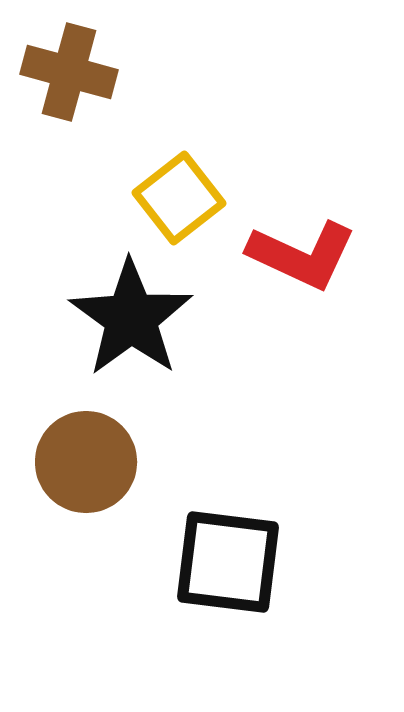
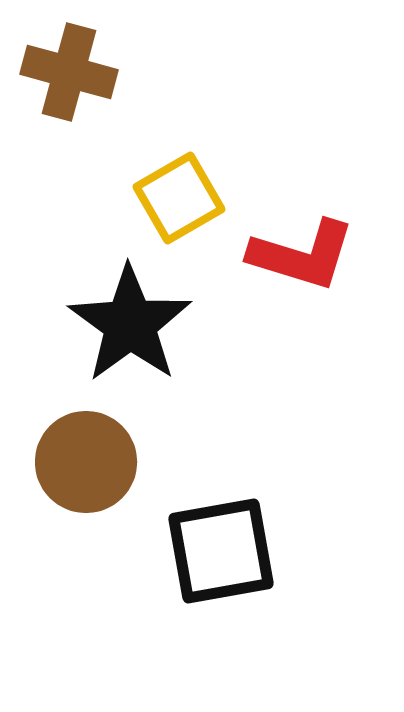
yellow square: rotated 8 degrees clockwise
red L-shape: rotated 8 degrees counterclockwise
black star: moved 1 px left, 6 px down
black square: moved 7 px left, 11 px up; rotated 17 degrees counterclockwise
